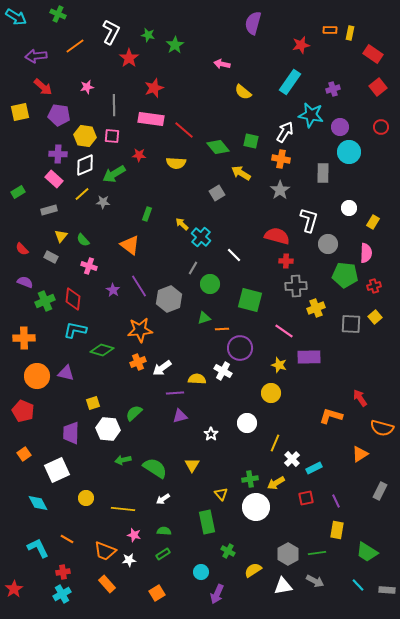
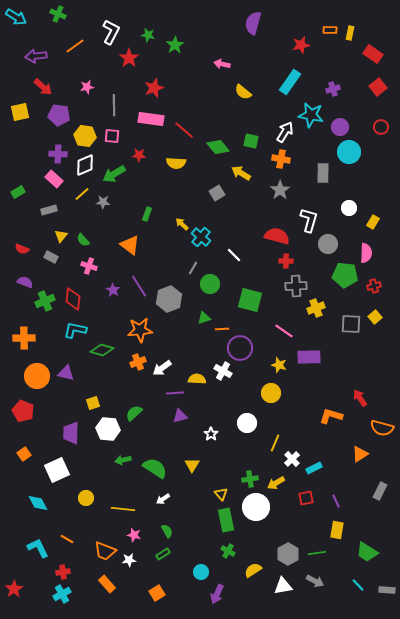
red semicircle at (22, 249): rotated 24 degrees counterclockwise
green rectangle at (207, 522): moved 19 px right, 2 px up
green semicircle at (164, 531): moved 3 px right; rotated 56 degrees clockwise
